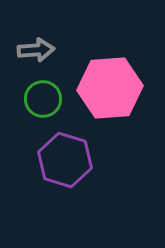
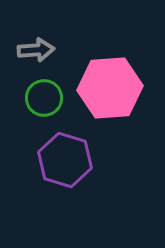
green circle: moved 1 px right, 1 px up
